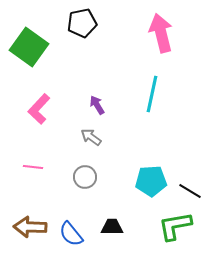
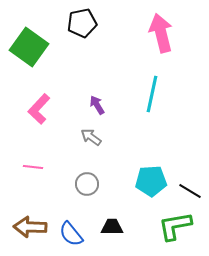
gray circle: moved 2 px right, 7 px down
